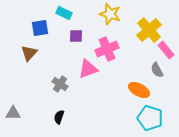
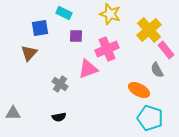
black semicircle: rotated 120 degrees counterclockwise
